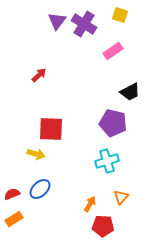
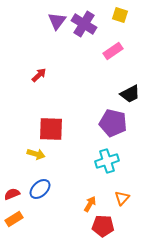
black trapezoid: moved 2 px down
orange triangle: moved 1 px right, 1 px down
